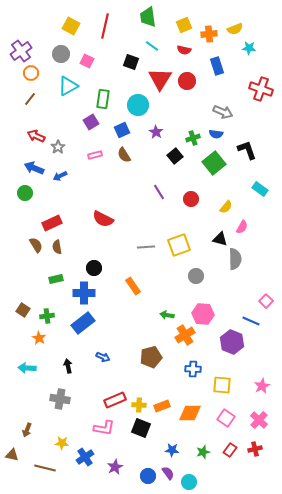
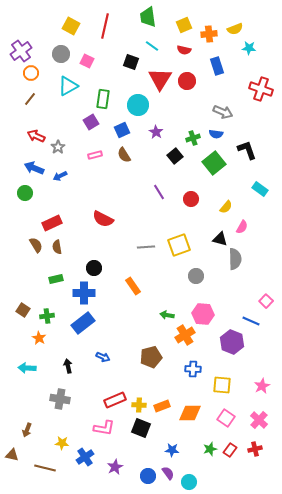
green star at (203, 452): moved 7 px right, 3 px up
